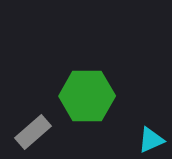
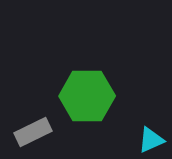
gray rectangle: rotated 15 degrees clockwise
